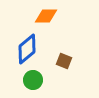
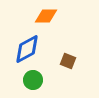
blue diamond: rotated 12 degrees clockwise
brown square: moved 4 px right
